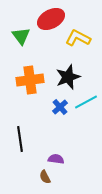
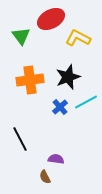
black line: rotated 20 degrees counterclockwise
